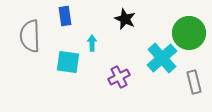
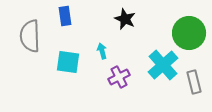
cyan arrow: moved 10 px right, 8 px down; rotated 14 degrees counterclockwise
cyan cross: moved 1 px right, 7 px down
